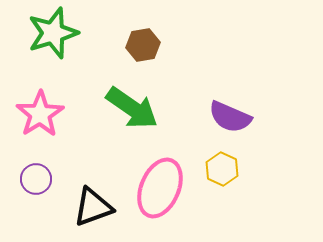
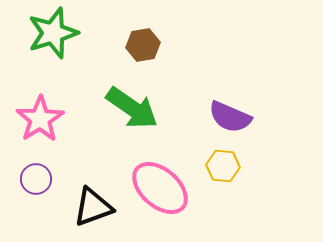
pink star: moved 5 px down
yellow hexagon: moved 1 px right, 3 px up; rotated 20 degrees counterclockwise
pink ellipse: rotated 72 degrees counterclockwise
